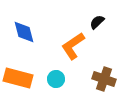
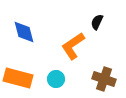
black semicircle: rotated 21 degrees counterclockwise
